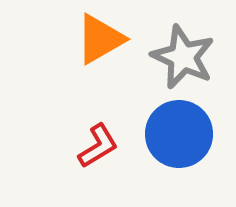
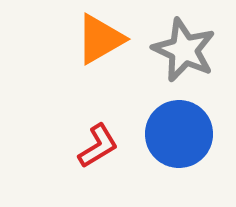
gray star: moved 1 px right, 7 px up
